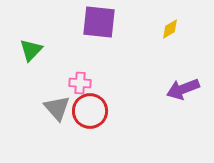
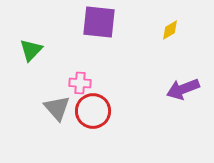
yellow diamond: moved 1 px down
red circle: moved 3 px right
